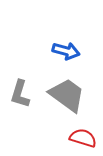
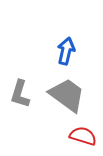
blue arrow: rotated 92 degrees counterclockwise
red semicircle: moved 2 px up
